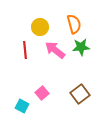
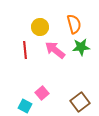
brown square: moved 8 px down
cyan square: moved 3 px right
